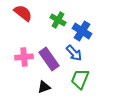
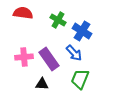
red semicircle: rotated 30 degrees counterclockwise
black triangle: moved 2 px left, 3 px up; rotated 24 degrees clockwise
